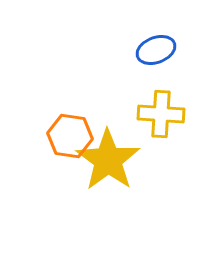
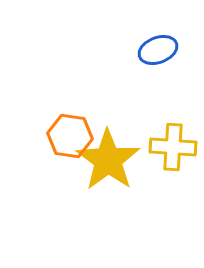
blue ellipse: moved 2 px right
yellow cross: moved 12 px right, 33 px down
